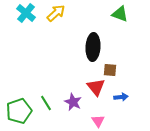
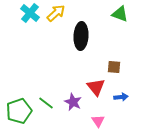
cyan cross: moved 4 px right
black ellipse: moved 12 px left, 11 px up
brown square: moved 4 px right, 3 px up
green line: rotated 21 degrees counterclockwise
